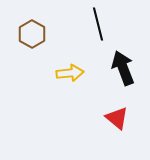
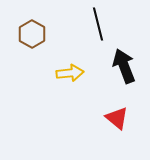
black arrow: moved 1 px right, 2 px up
